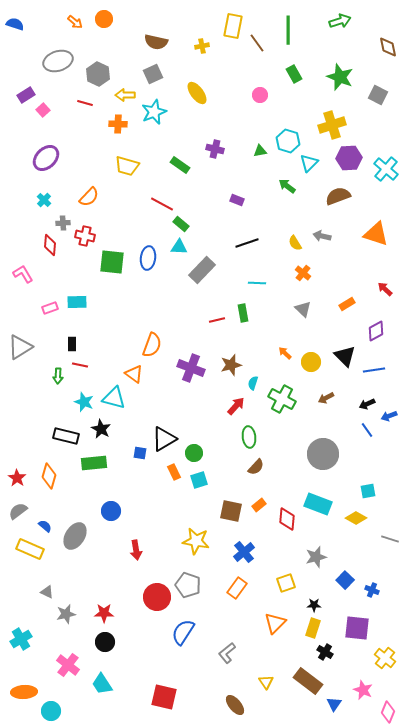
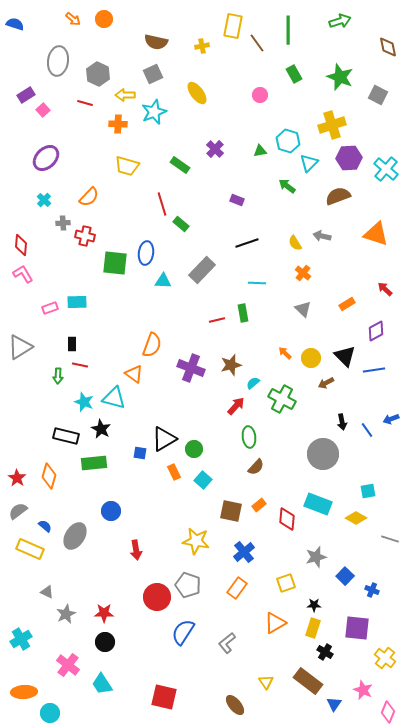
orange arrow at (75, 22): moved 2 px left, 3 px up
gray ellipse at (58, 61): rotated 64 degrees counterclockwise
purple cross at (215, 149): rotated 30 degrees clockwise
red line at (162, 204): rotated 45 degrees clockwise
red diamond at (50, 245): moved 29 px left
cyan triangle at (179, 247): moved 16 px left, 34 px down
blue ellipse at (148, 258): moved 2 px left, 5 px up
green square at (112, 262): moved 3 px right, 1 px down
yellow circle at (311, 362): moved 4 px up
cyan semicircle at (253, 383): rotated 32 degrees clockwise
brown arrow at (326, 398): moved 15 px up
black arrow at (367, 404): moved 25 px left, 18 px down; rotated 77 degrees counterclockwise
blue arrow at (389, 416): moved 2 px right, 3 px down
green circle at (194, 453): moved 4 px up
cyan square at (199, 480): moved 4 px right; rotated 30 degrees counterclockwise
blue square at (345, 580): moved 4 px up
gray star at (66, 614): rotated 12 degrees counterclockwise
orange triangle at (275, 623): rotated 15 degrees clockwise
gray L-shape at (227, 653): moved 10 px up
cyan circle at (51, 711): moved 1 px left, 2 px down
